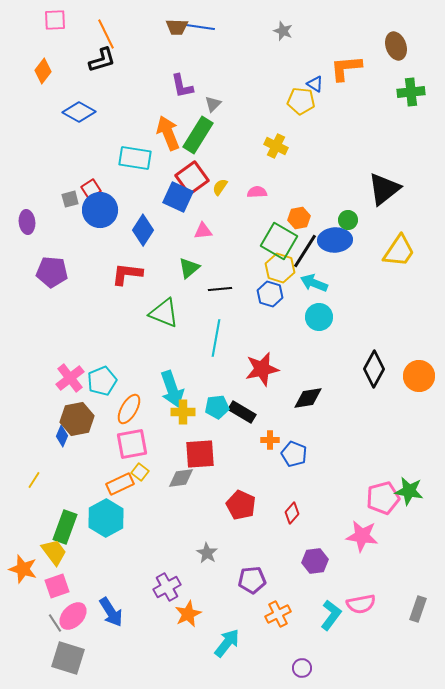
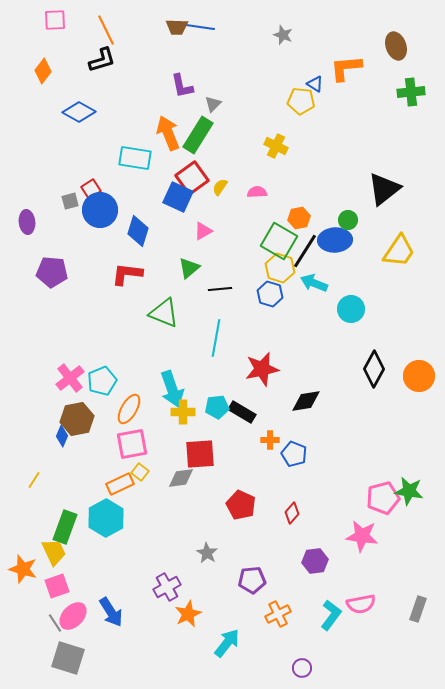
gray star at (283, 31): moved 4 px down
orange line at (106, 34): moved 4 px up
gray square at (70, 199): moved 2 px down
blue diamond at (143, 230): moved 5 px left, 1 px down; rotated 16 degrees counterclockwise
pink triangle at (203, 231): rotated 24 degrees counterclockwise
cyan circle at (319, 317): moved 32 px right, 8 px up
black diamond at (308, 398): moved 2 px left, 3 px down
yellow trapezoid at (54, 552): rotated 12 degrees clockwise
